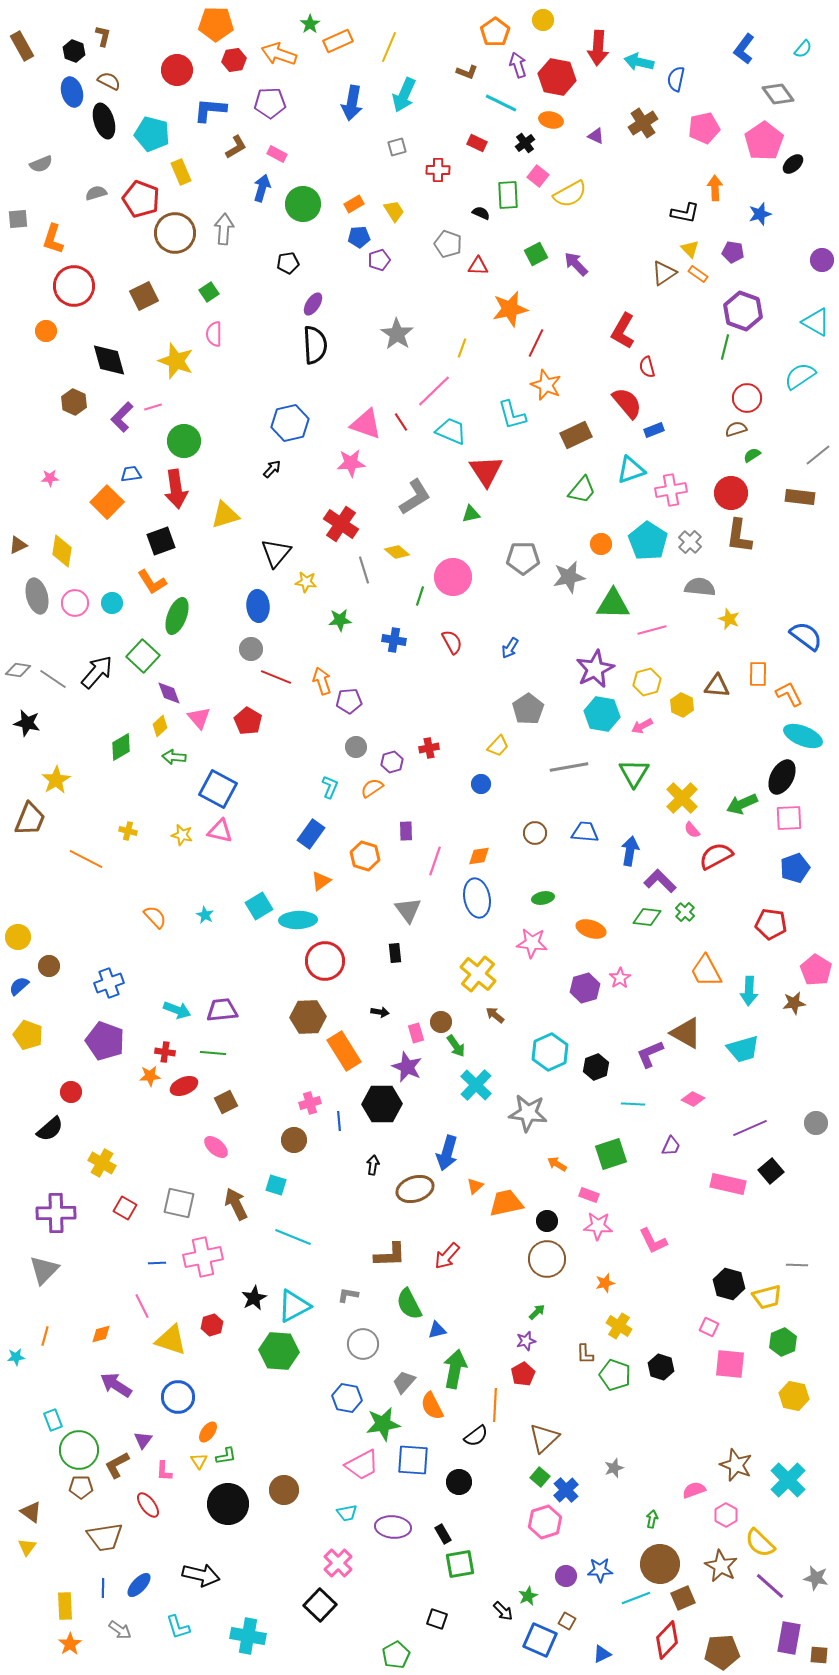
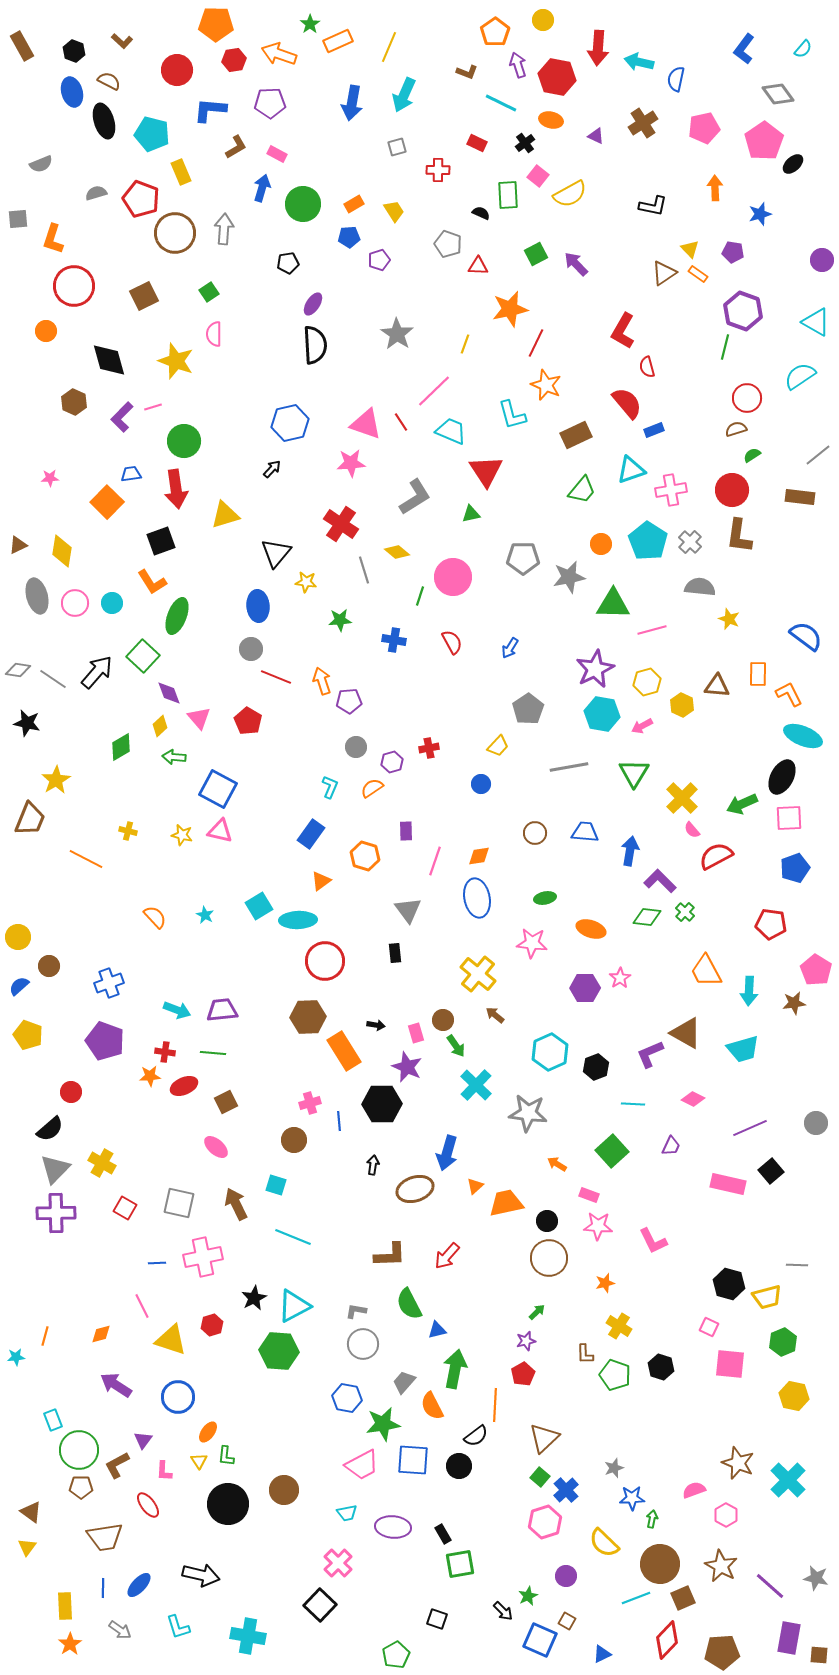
brown L-shape at (103, 36): moved 19 px right, 5 px down; rotated 120 degrees clockwise
black L-shape at (685, 213): moved 32 px left, 7 px up
blue pentagon at (359, 237): moved 10 px left
yellow line at (462, 348): moved 3 px right, 4 px up
red circle at (731, 493): moved 1 px right, 3 px up
green ellipse at (543, 898): moved 2 px right
purple hexagon at (585, 988): rotated 16 degrees clockwise
black arrow at (380, 1012): moved 4 px left, 13 px down
brown circle at (441, 1022): moved 2 px right, 2 px up
green square at (611, 1154): moved 1 px right, 3 px up; rotated 24 degrees counterclockwise
brown circle at (547, 1259): moved 2 px right, 1 px up
gray triangle at (44, 1270): moved 11 px right, 101 px up
gray L-shape at (348, 1295): moved 8 px right, 16 px down
green L-shape at (226, 1456): rotated 105 degrees clockwise
brown star at (736, 1465): moved 2 px right, 2 px up
black circle at (459, 1482): moved 16 px up
yellow semicircle at (760, 1543): moved 156 px left
blue star at (600, 1570): moved 32 px right, 72 px up
